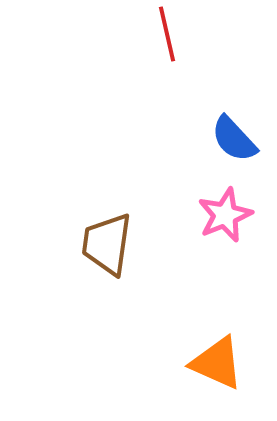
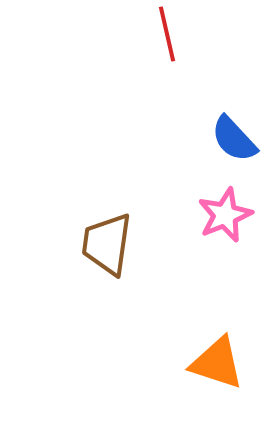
orange triangle: rotated 6 degrees counterclockwise
